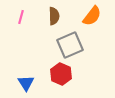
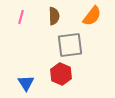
gray square: rotated 16 degrees clockwise
